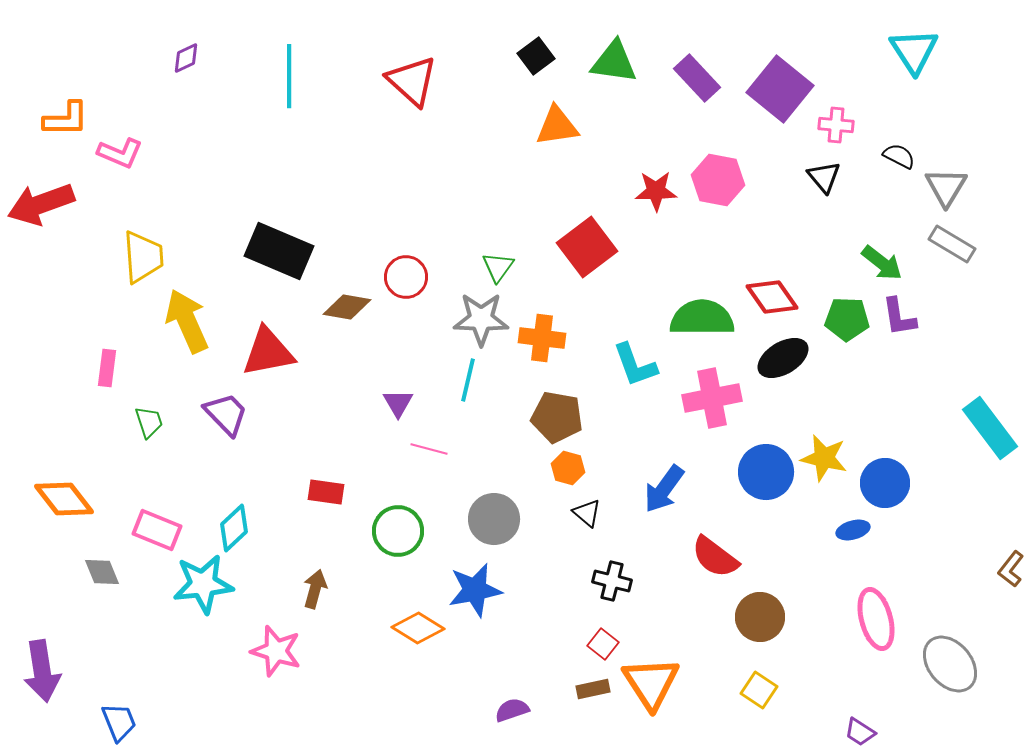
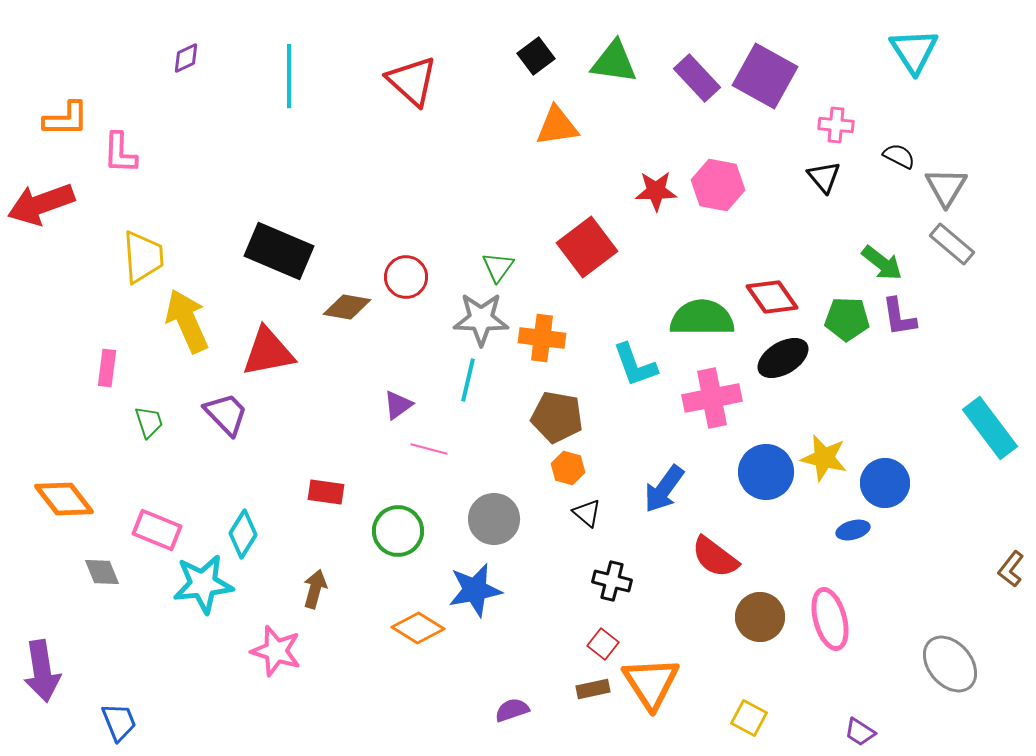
purple square at (780, 89): moved 15 px left, 13 px up; rotated 10 degrees counterclockwise
pink L-shape at (120, 153): rotated 69 degrees clockwise
pink hexagon at (718, 180): moved 5 px down
gray rectangle at (952, 244): rotated 9 degrees clockwise
purple triangle at (398, 403): moved 2 px down; rotated 24 degrees clockwise
cyan diamond at (234, 528): moved 9 px right, 6 px down; rotated 15 degrees counterclockwise
pink ellipse at (876, 619): moved 46 px left
yellow square at (759, 690): moved 10 px left, 28 px down; rotated 6 degrees counterclockwise
